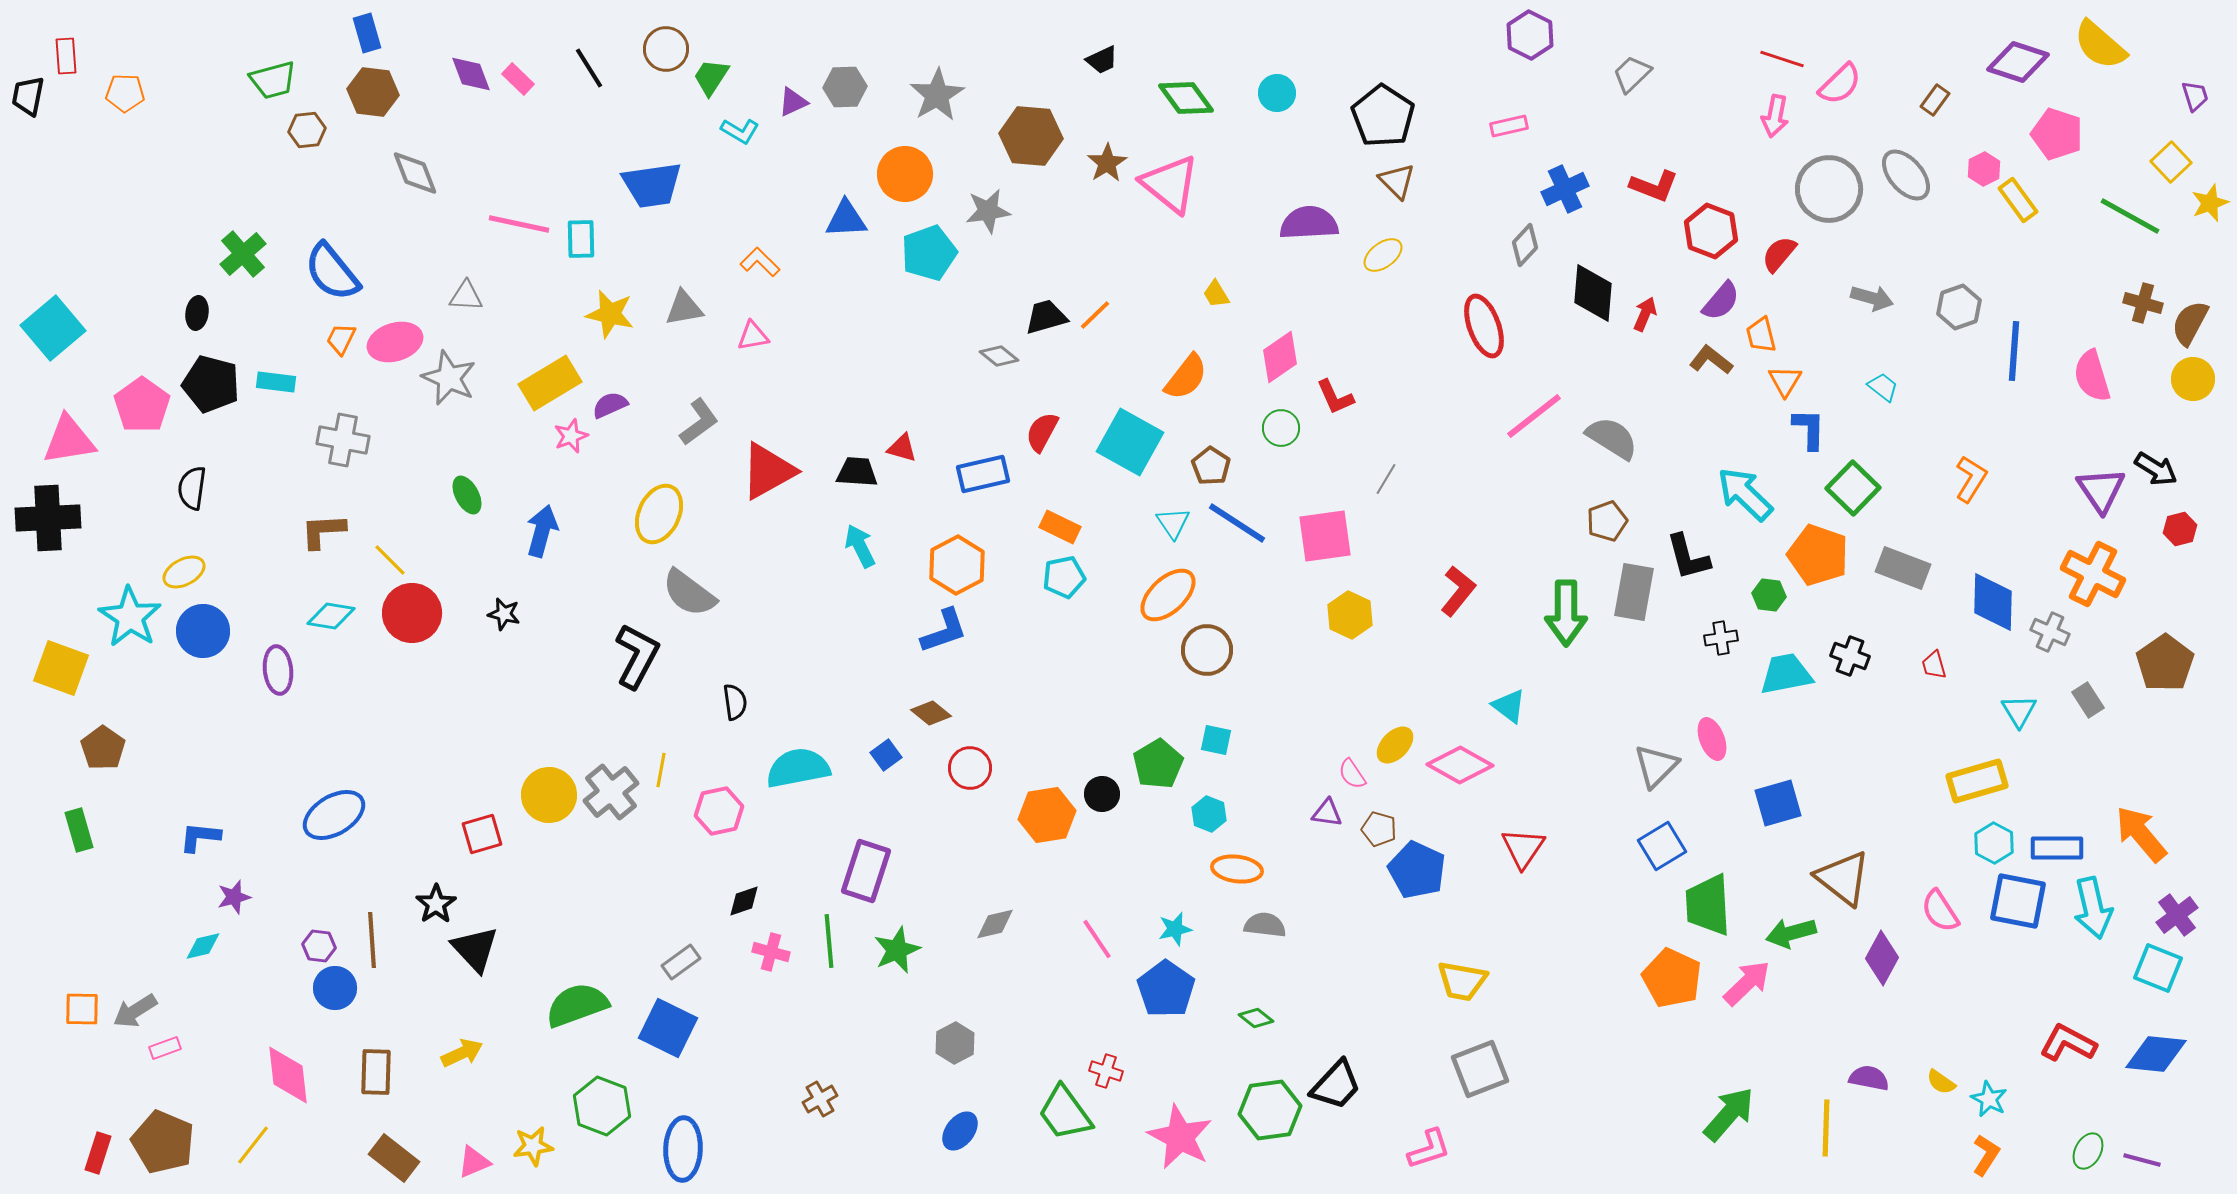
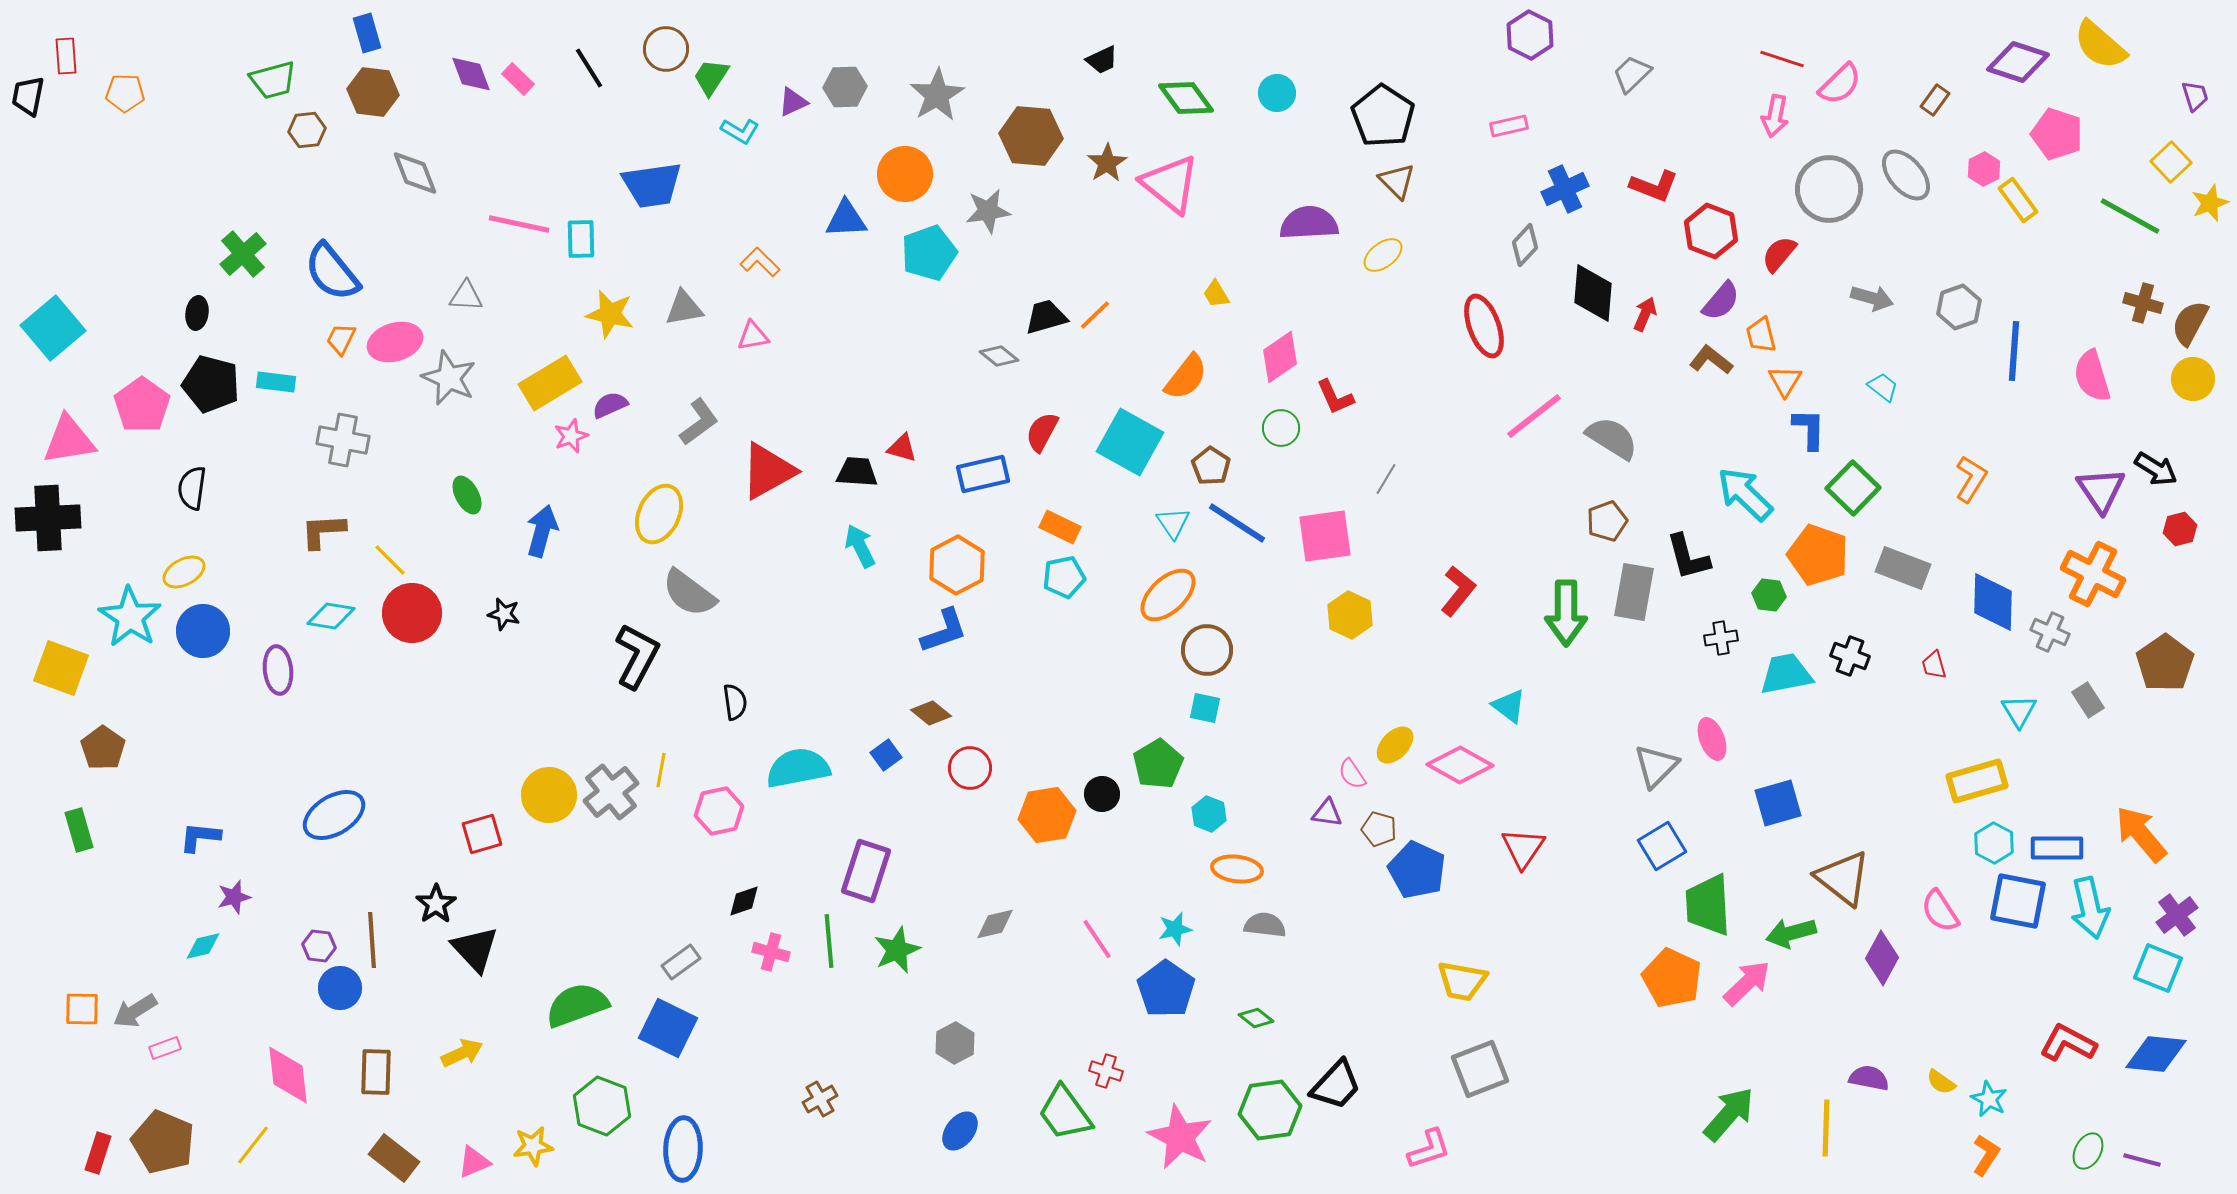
cyan square at (1216, 740): moved 11 px left, 32 px up
cyan arrow at (2093, 908): moved 3 px left
blue circle at (335, 988): moved 5 px right
